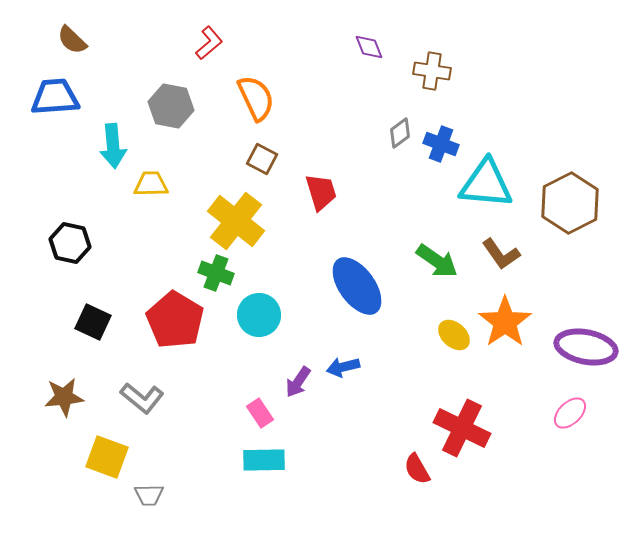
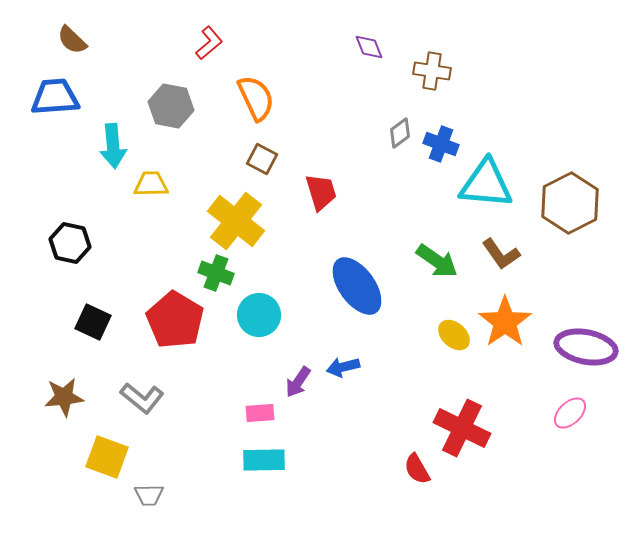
pink rectangle: rotated 60 degrees counterclockwise
